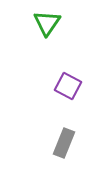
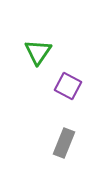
green triangle: moved 9 px left, 29 px down
